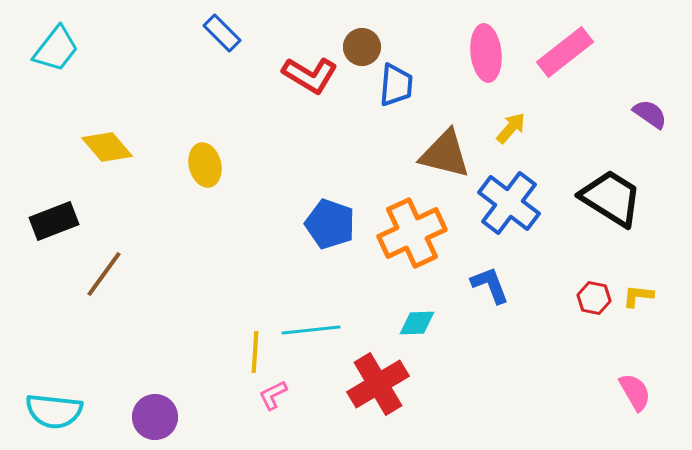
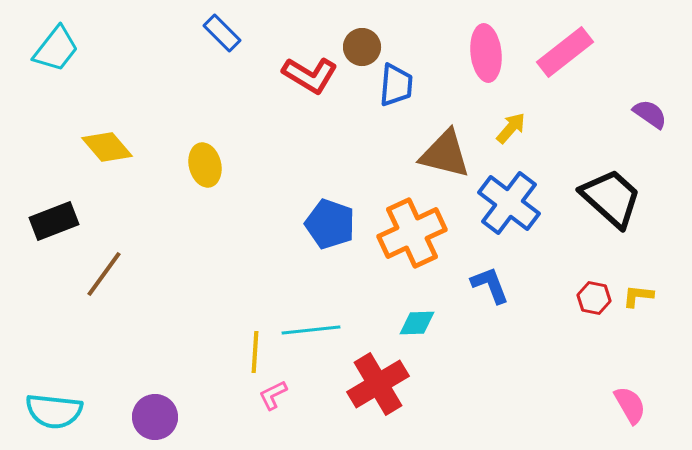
black trapezoid: rotated 10 degrees clockwise
pink semicircle: moved 5 px left, 13 px down
